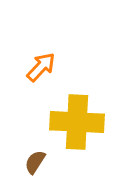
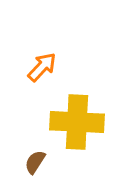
orange arrow: moved 1 px right
